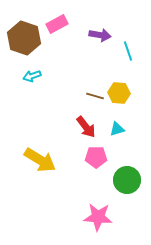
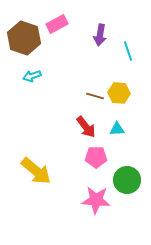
purple arrow: rotated 90 degrees clockwise
cyan triangle: rotated 14 degrees clockwise
yellow arrow: moved 4 px left, 11 px down; rotated 8 degrees clockwise
pink star: moved 2 px left, 17 px up
